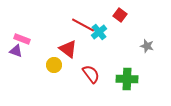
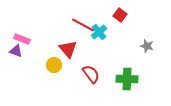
red triangle: rotated 12 degrees clockwise
